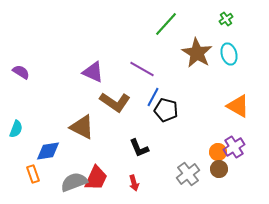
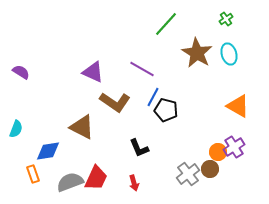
brown circle: moved 9 px left
gray semicircle: moved 4 px left
